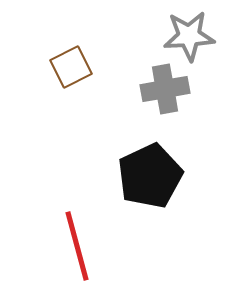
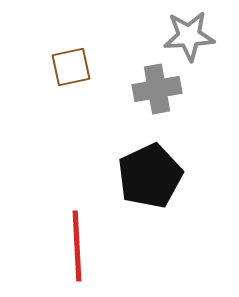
brown square: rotated 15 degrees clockwise
gray cross: moved 8 px left
red line: rotated 12 degrees clockwise
